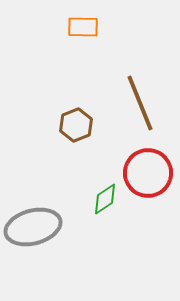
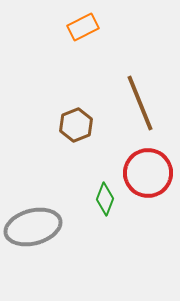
orange rectangle: rotated 28 degrees counterclockwise
green diamond: rotated 36 degrees counterclockwise
